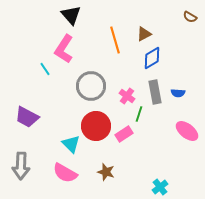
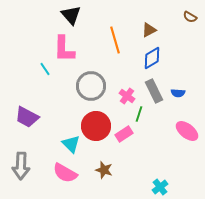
brown triangle: moved 5 px right, 4 px up
pink L-shape: rotated 32 degrees counterclockwise
gray rectangle: moved 1 px left, 1 px up; rotated 15 degrees counterclockwise
brown star: moved 2 px left, 2 px up
